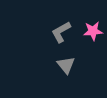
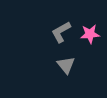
pink star: moved 3 px left, 3 px down
